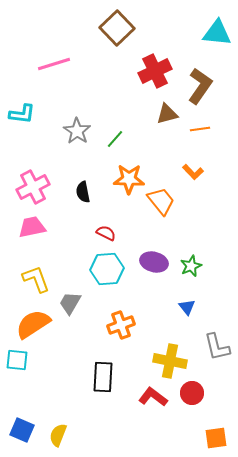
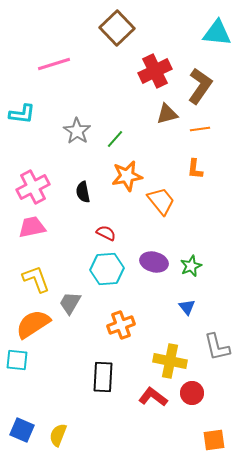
orange L-shape: moved 2 px right, 3 px up; rotated 50 degrees clockwise
orange star: moved 2 px left, 3 px up; rotated 12 degrees counterclockwise
orange square: moved 2 px left, 2 px down
